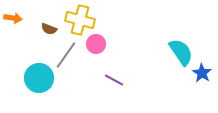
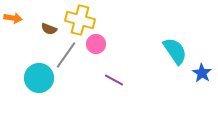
cyan semicircle: moved 6 px left, 1 px up
